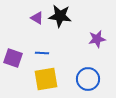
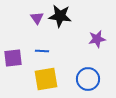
purple triangle: rotated 24 degrees clockwise
blue line: moved 2 px up
purple square: rotated 24 degrees counterclockwise
